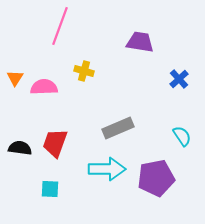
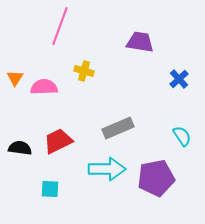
red trapezoid: moved 3 px right, 2 px up; rotated 44 degrees clockwise
